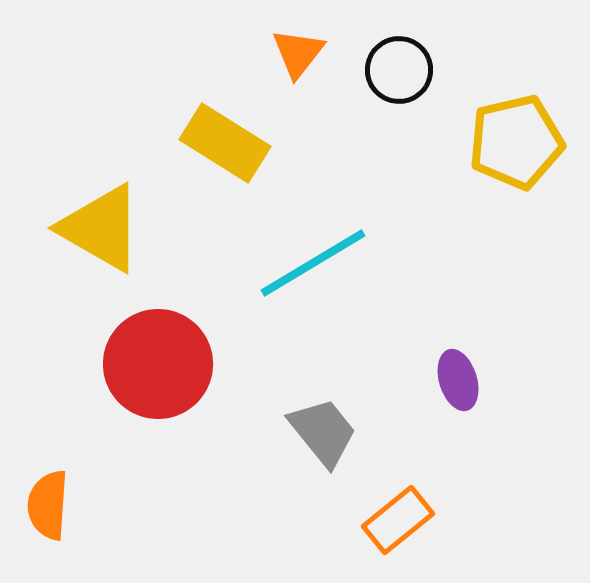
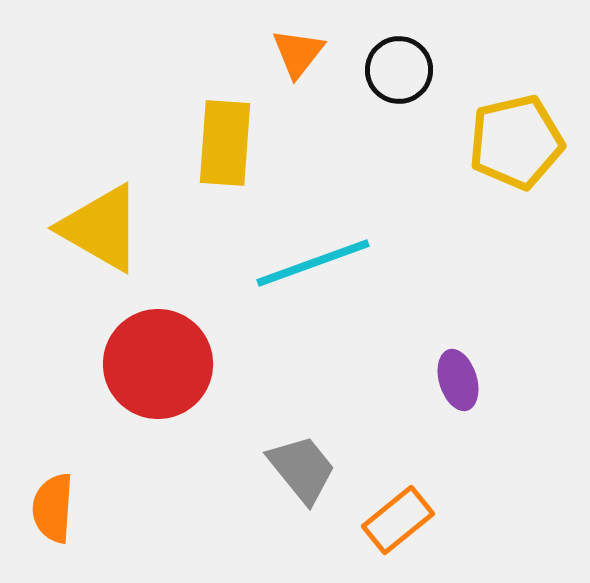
yellow rectangle: rotated 62 degrees clockwise
cyan line: rotated 11 degrees clockwise
gray trapezoid: moved 21 px left, 37 px down
orange semicircle: moved 5 px right, 3 px down
